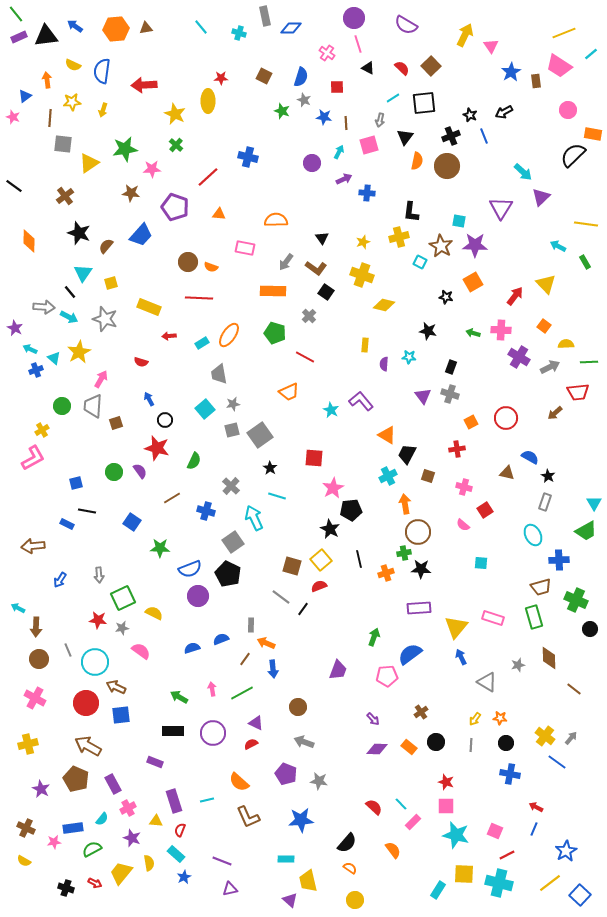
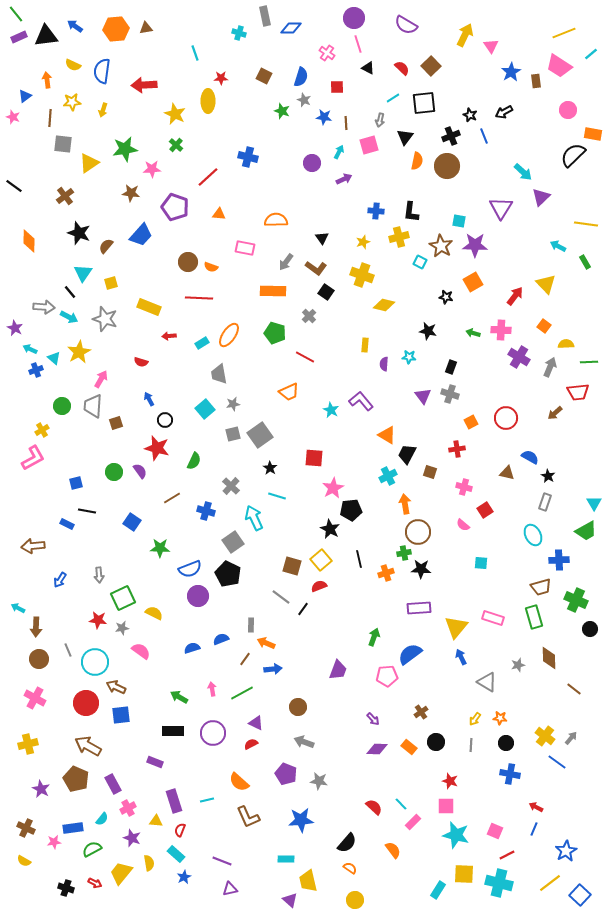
cyan line at (201, 27): moved 6 px left, 26 px down; rotated 21 degrees clockwise
blue cross at (367, 193): moved 9 px right, 18 px down
gray arrow at (550, 367): rotated 42 degrees counterclockwise
gray square at (232, 430): moved 1 px right, 4 px down
brown square at (428, 476): moved 2 px right, 4 px up
blue arrow at (273, 669): rotated 90 degrees counterclockwise
red star at (446, 782): moved 4 px right, 1 px up
